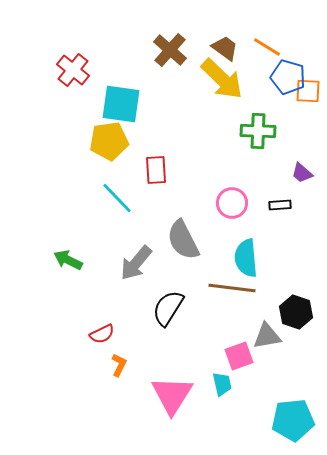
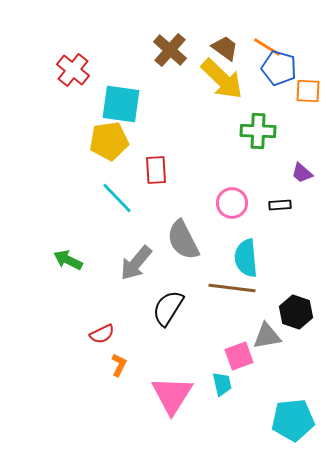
blue pentagon: moved 9 px left, 9 px up
